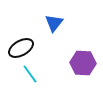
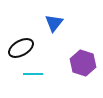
purple hexagon: rotated 15 degrees clockwise
cyan line: moved 3 px right; rotated 54 degrees counterclockwise
